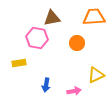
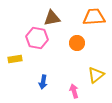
yellow rectangle: moved 4 px left, 4 px up
yellow triangle: rotated 12 degrees counterclockwise
blue arrow: moved 3 px left, 3 px up
pink arrow: rotated 96 degrees counterclockwise
